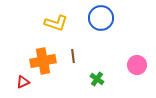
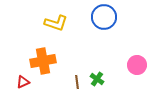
blue circle: moved 3 px right, 1 px up
brown line: moved 4 px right, 26 px down
